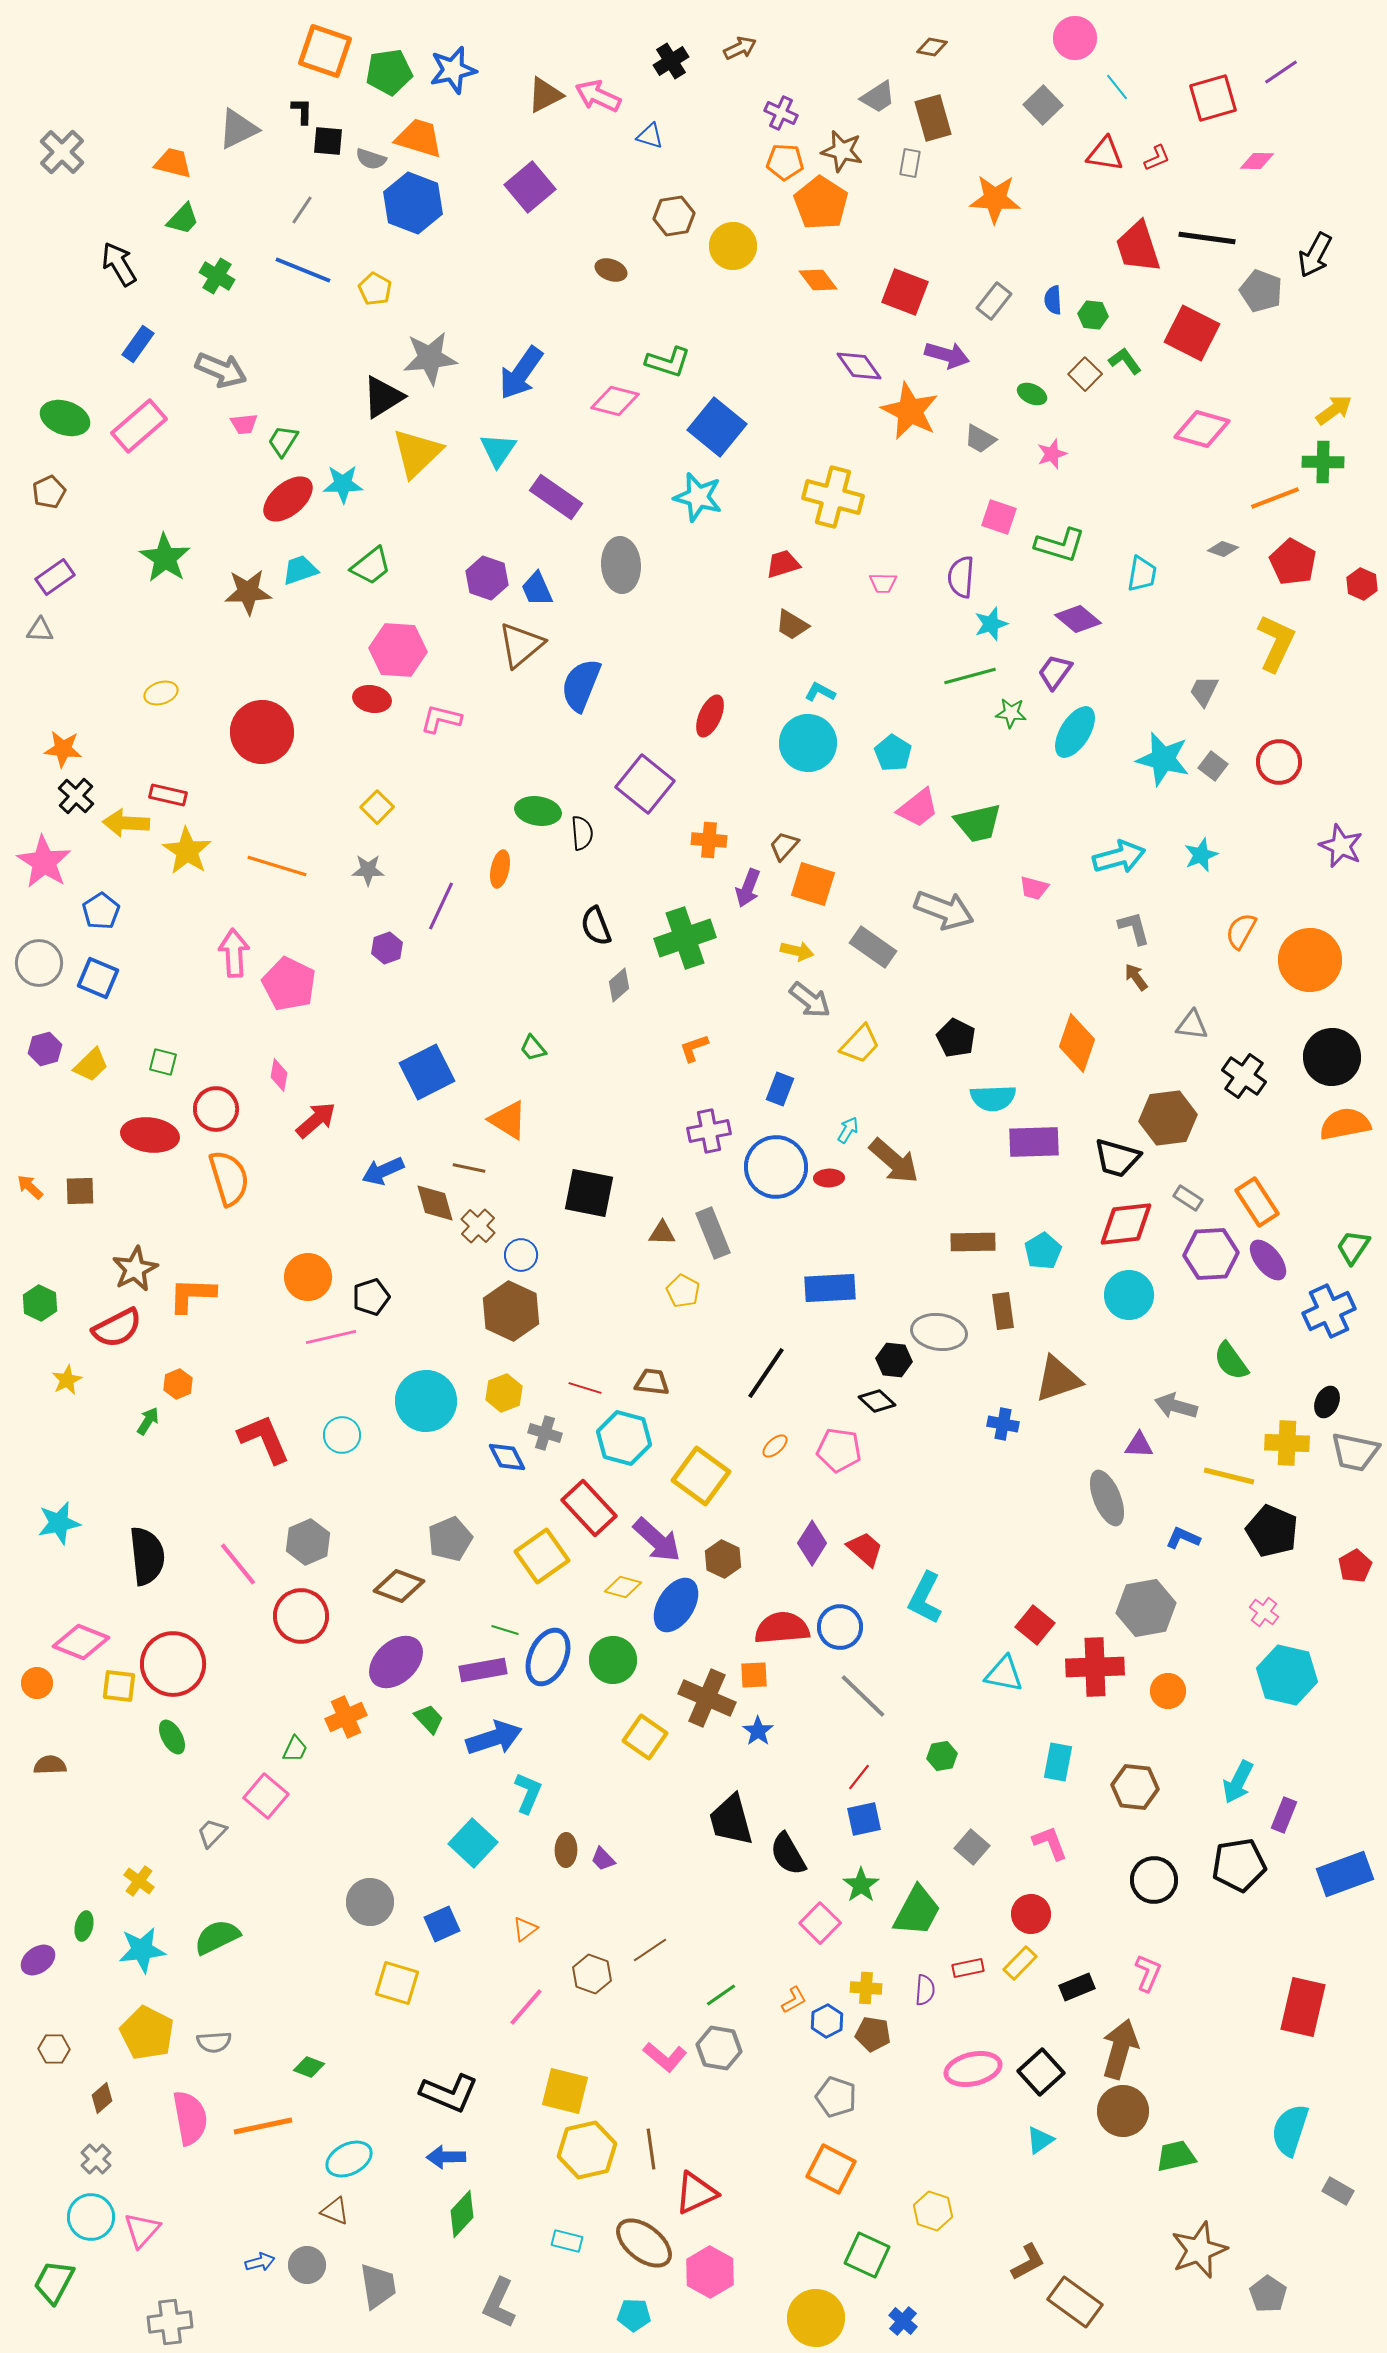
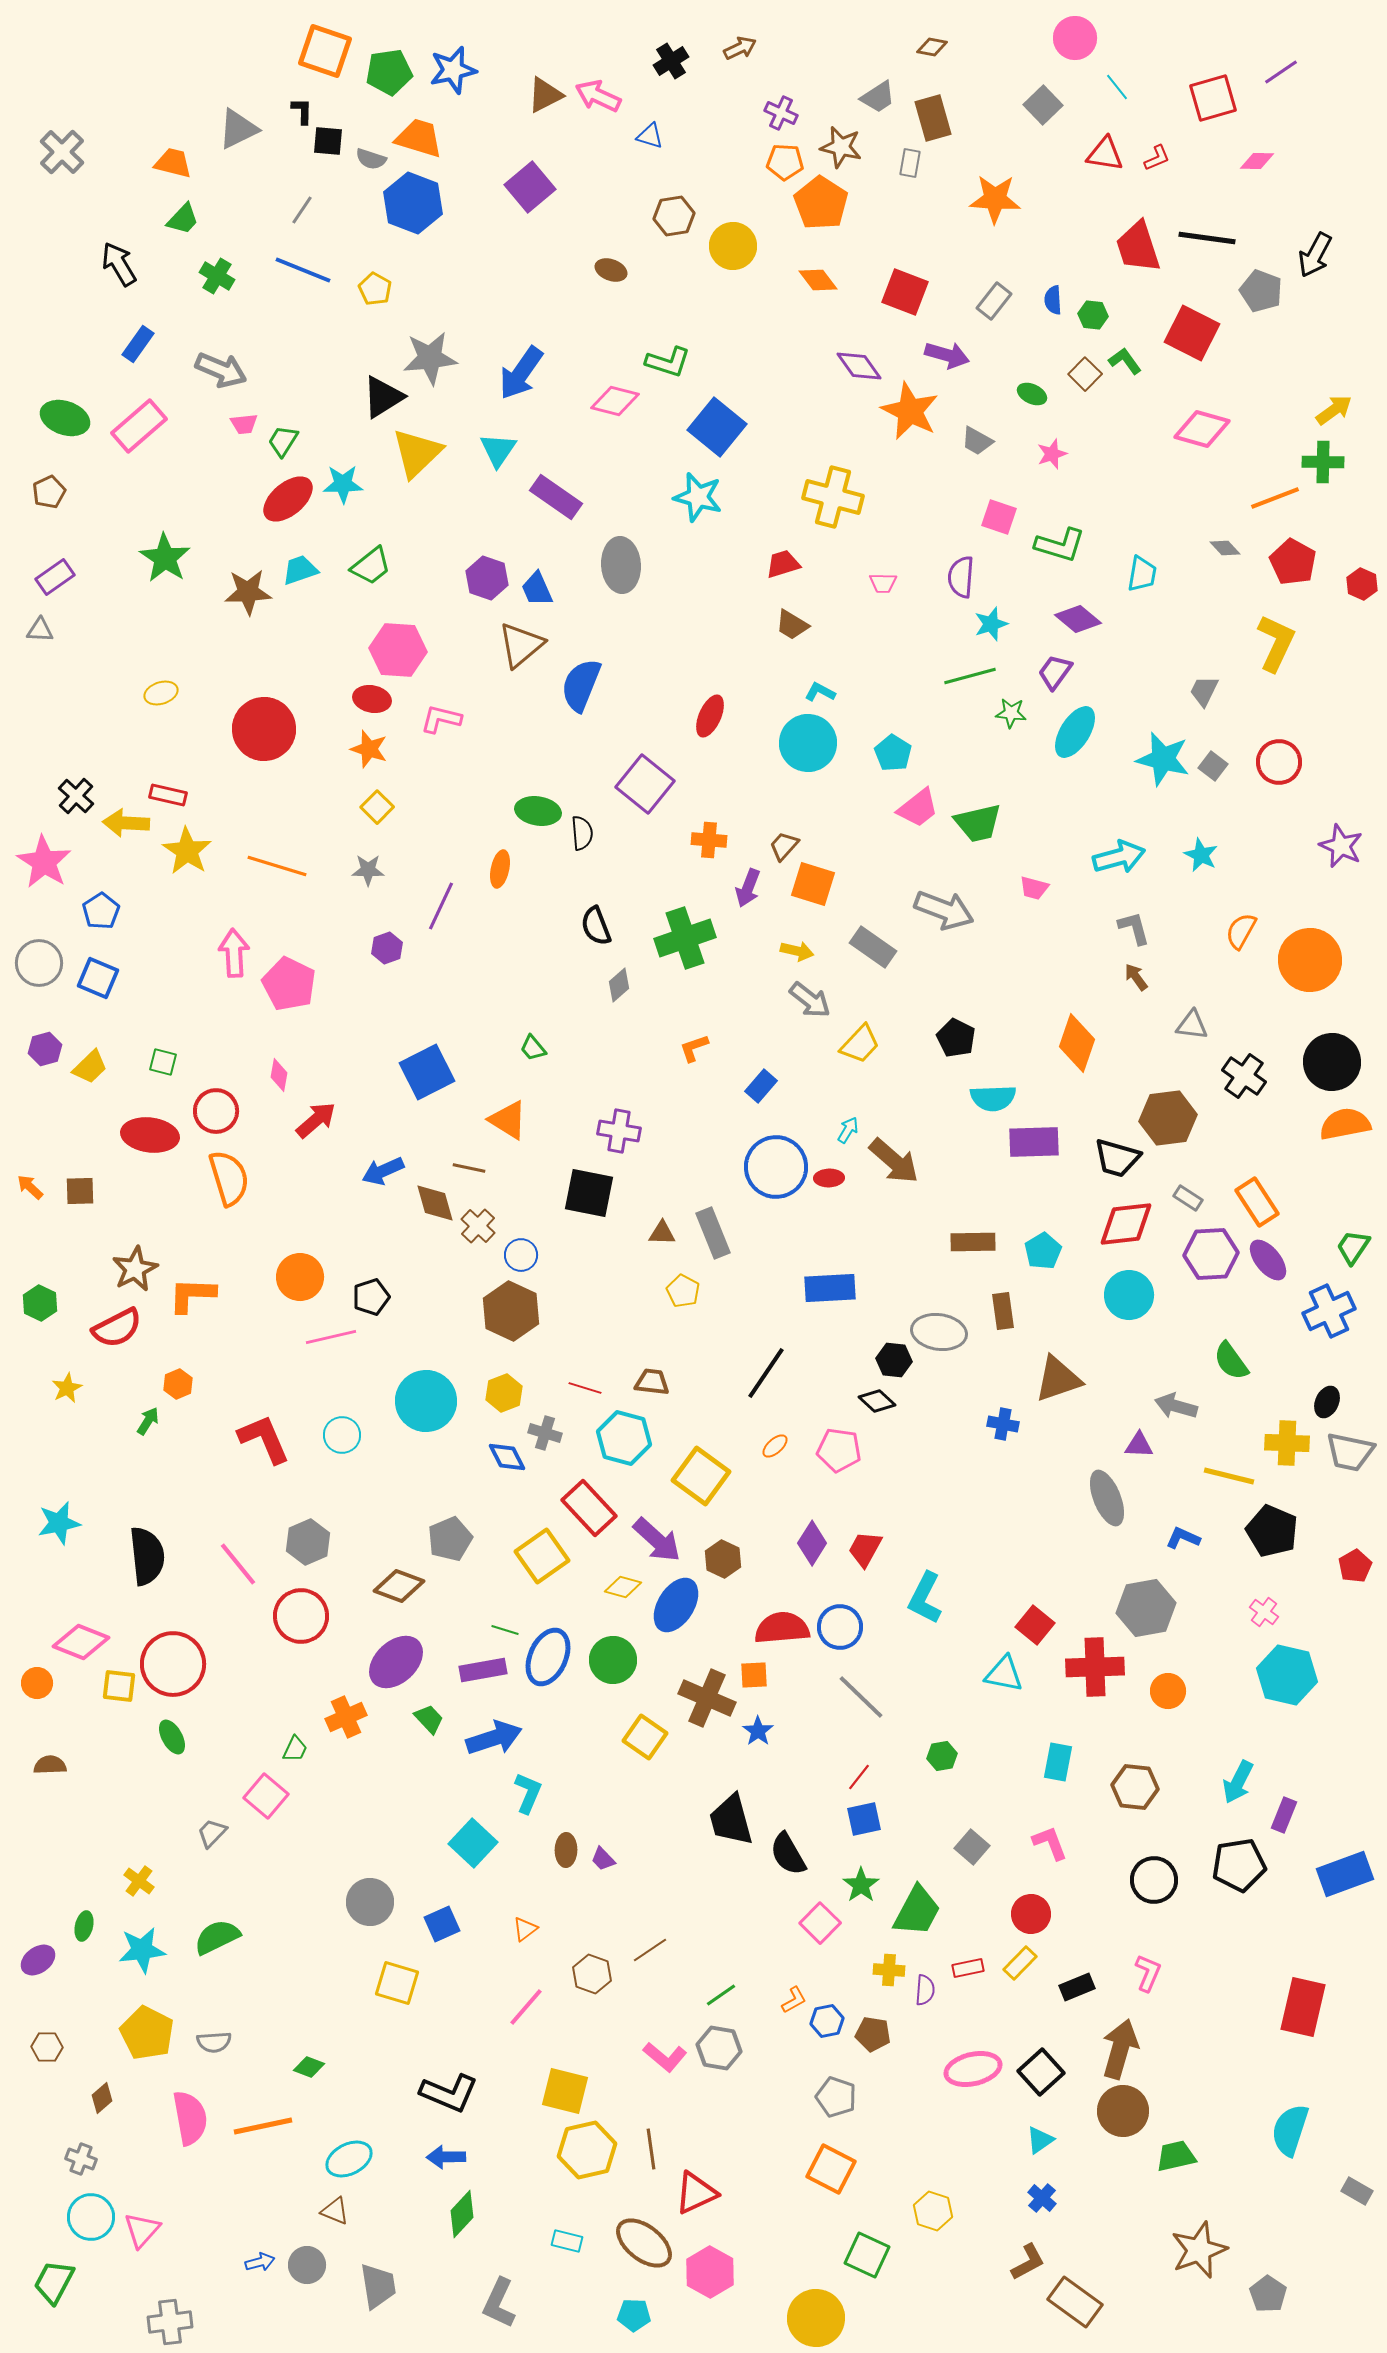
brown star at (842, 151): moved 1 px left, 4 px up
gray trapezoid at (980, 439): moved 3 px left, 2 px down
gray diamond at (1223, 549): moved 2 px right, 1 px up; rotated 28 degrees clockwise
red circle at (262, 732): moved 2 px right, 3 px up
orange star at (63, 749): moved 306 px right; rotated 12 degrees clockwise
cyan star at (1201, 855): rotated 24 degrees counterclockwise
black circle at (1332, 1057): moved 5 px down
yellow trapezoid at (91, 1065): moved 1 px left, 2 px down
blue rectangle at (780, 1089): moved 19 px left, 3 px up; rotated 20 degrees clockwise
red circle at (216, 1109): moved 2 px down
purple cross at (709, 1131): moved 90 px left; rotated 21 degrees clockwise
orange circle at (308, 1277): moved 8 px left
yellow star at (67, 1380): moved 8 px down
gray trapezoid at (1355, 1452): moved 5 px left
red trapezoid at (865, 1549): rotated 102 degrees counterclockwise
gray line at (863, 1696): moved 2 px left, 1 px down
yellow cross at (866, 1988): moved 23 px right, 18 px up
blue hexagon at (827, 2021): rotated 16 degrees clockwise
brown hexagon at (54, 2049): moved 7 px left, 2 px up
gray cross at (96, 2159): moved 15 px left; rotated 24 degrees counterclockwise
gray rectangle at (1338, 2191): moved 19 px right
blue cross at (903, 2321): moved 139 px right, 123 px up
